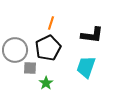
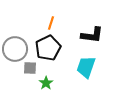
gray circle: moved 1 px up
